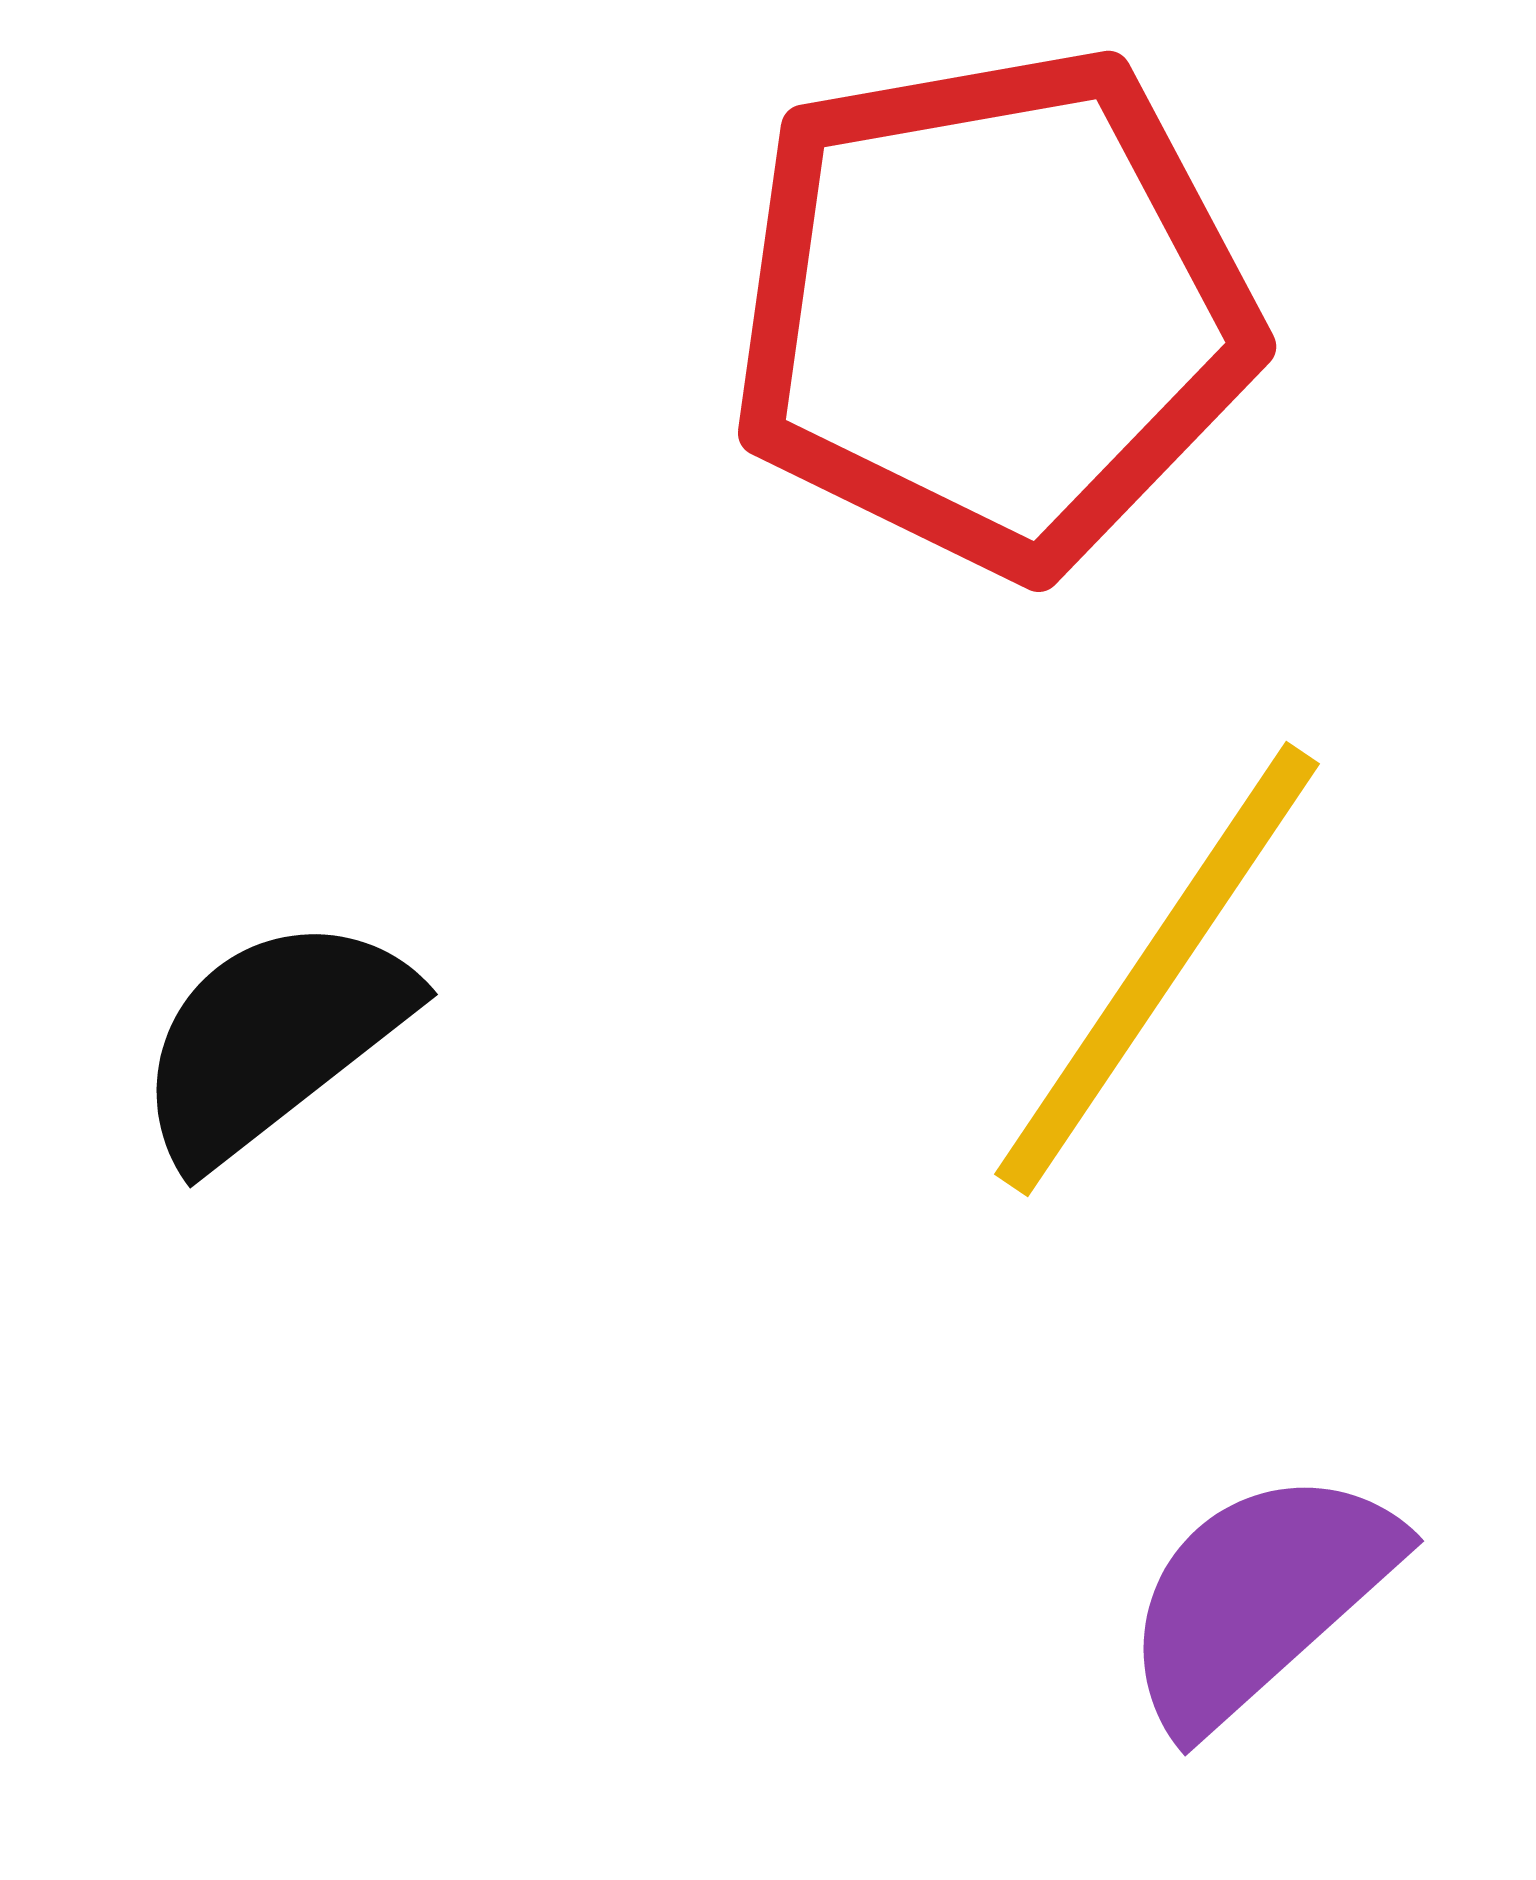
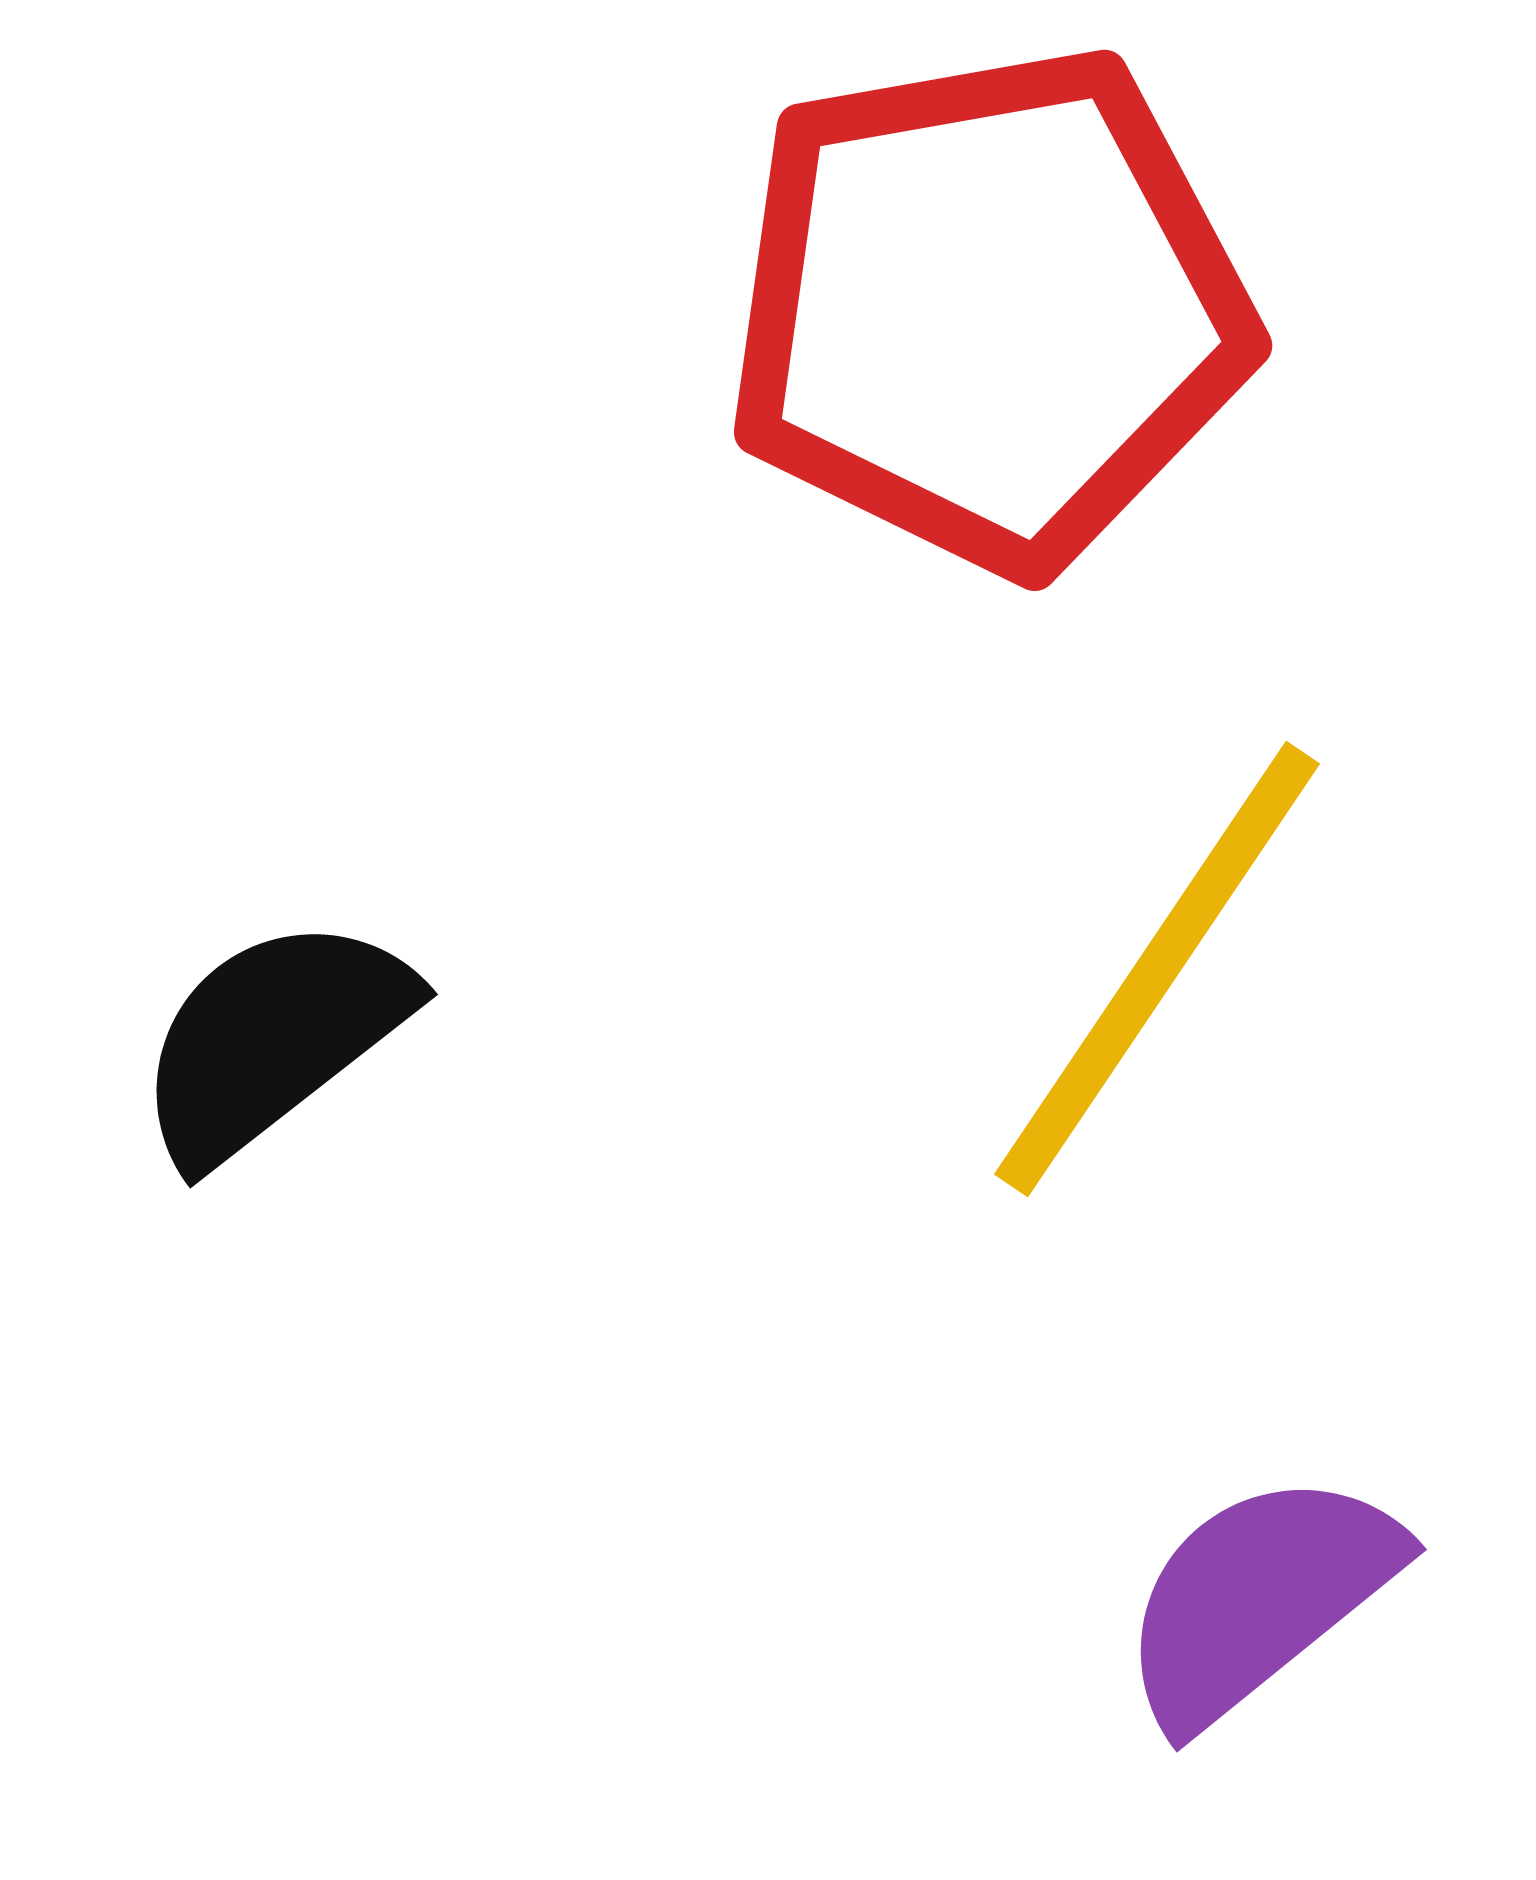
red pentagon: moved 4 px left, 1 px up
purple semicircle: rotated 3 degrees clockwise
